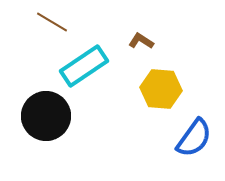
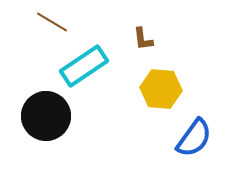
brown L-shape: moved 2 px right, 2 px up; rotated 130 degrees counterclockwise
